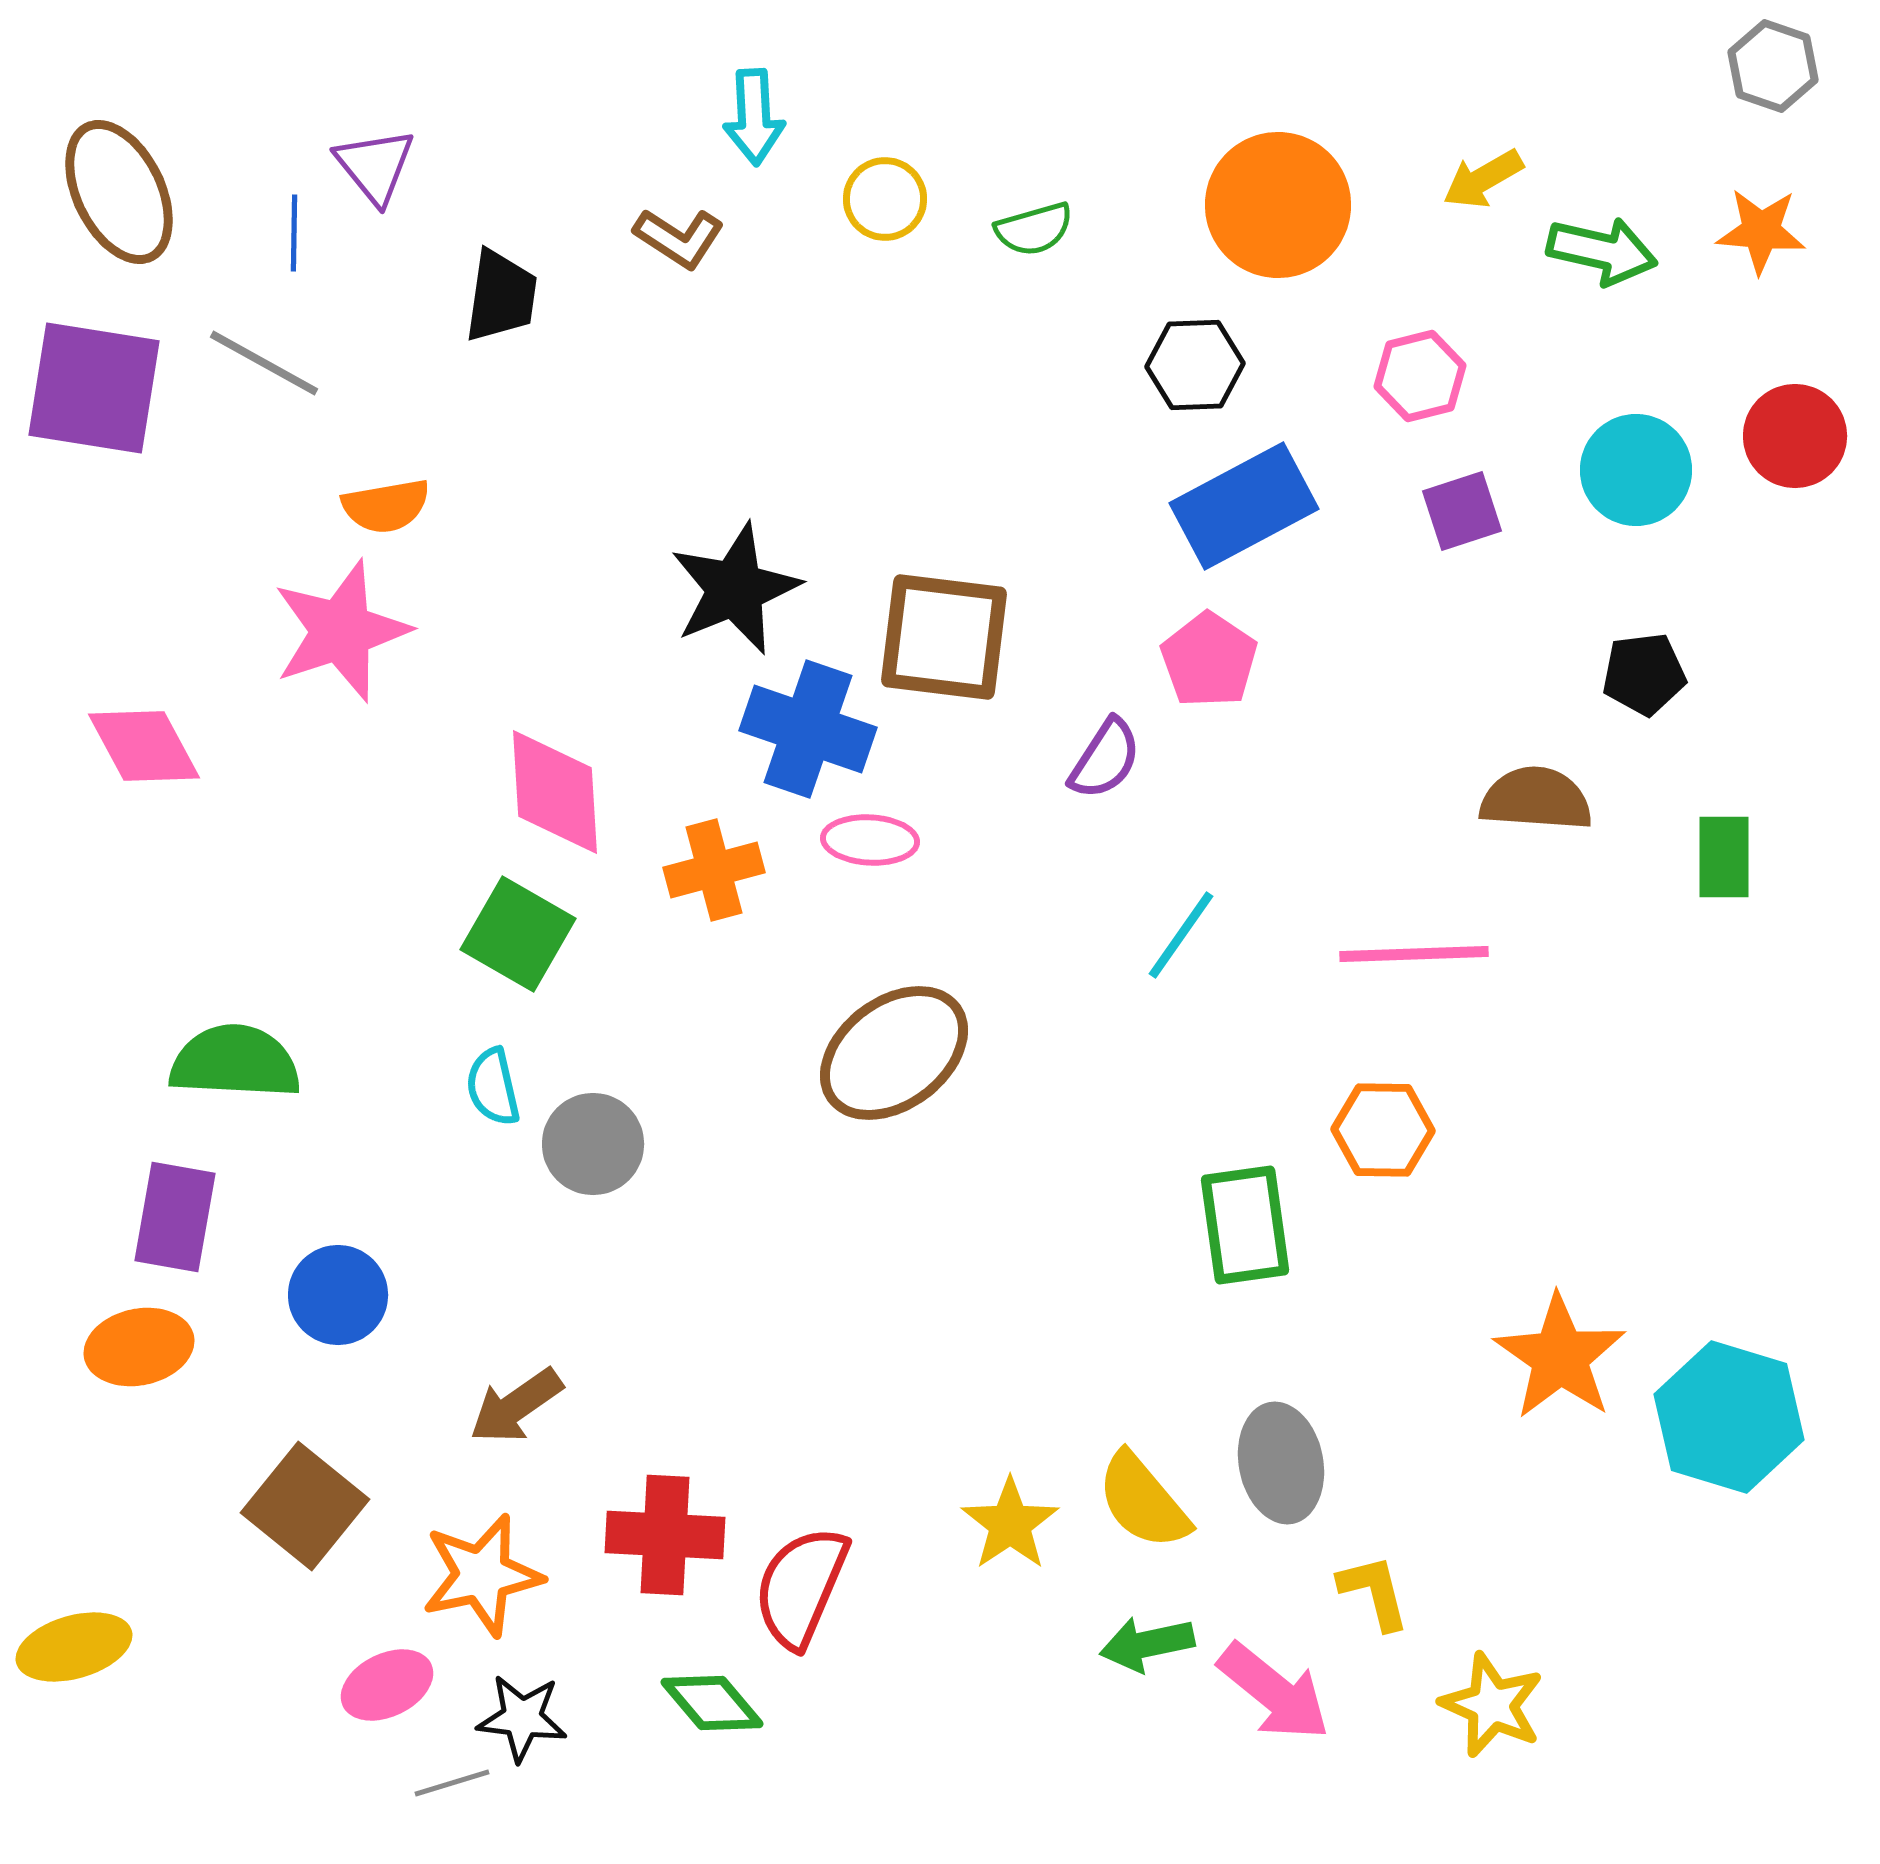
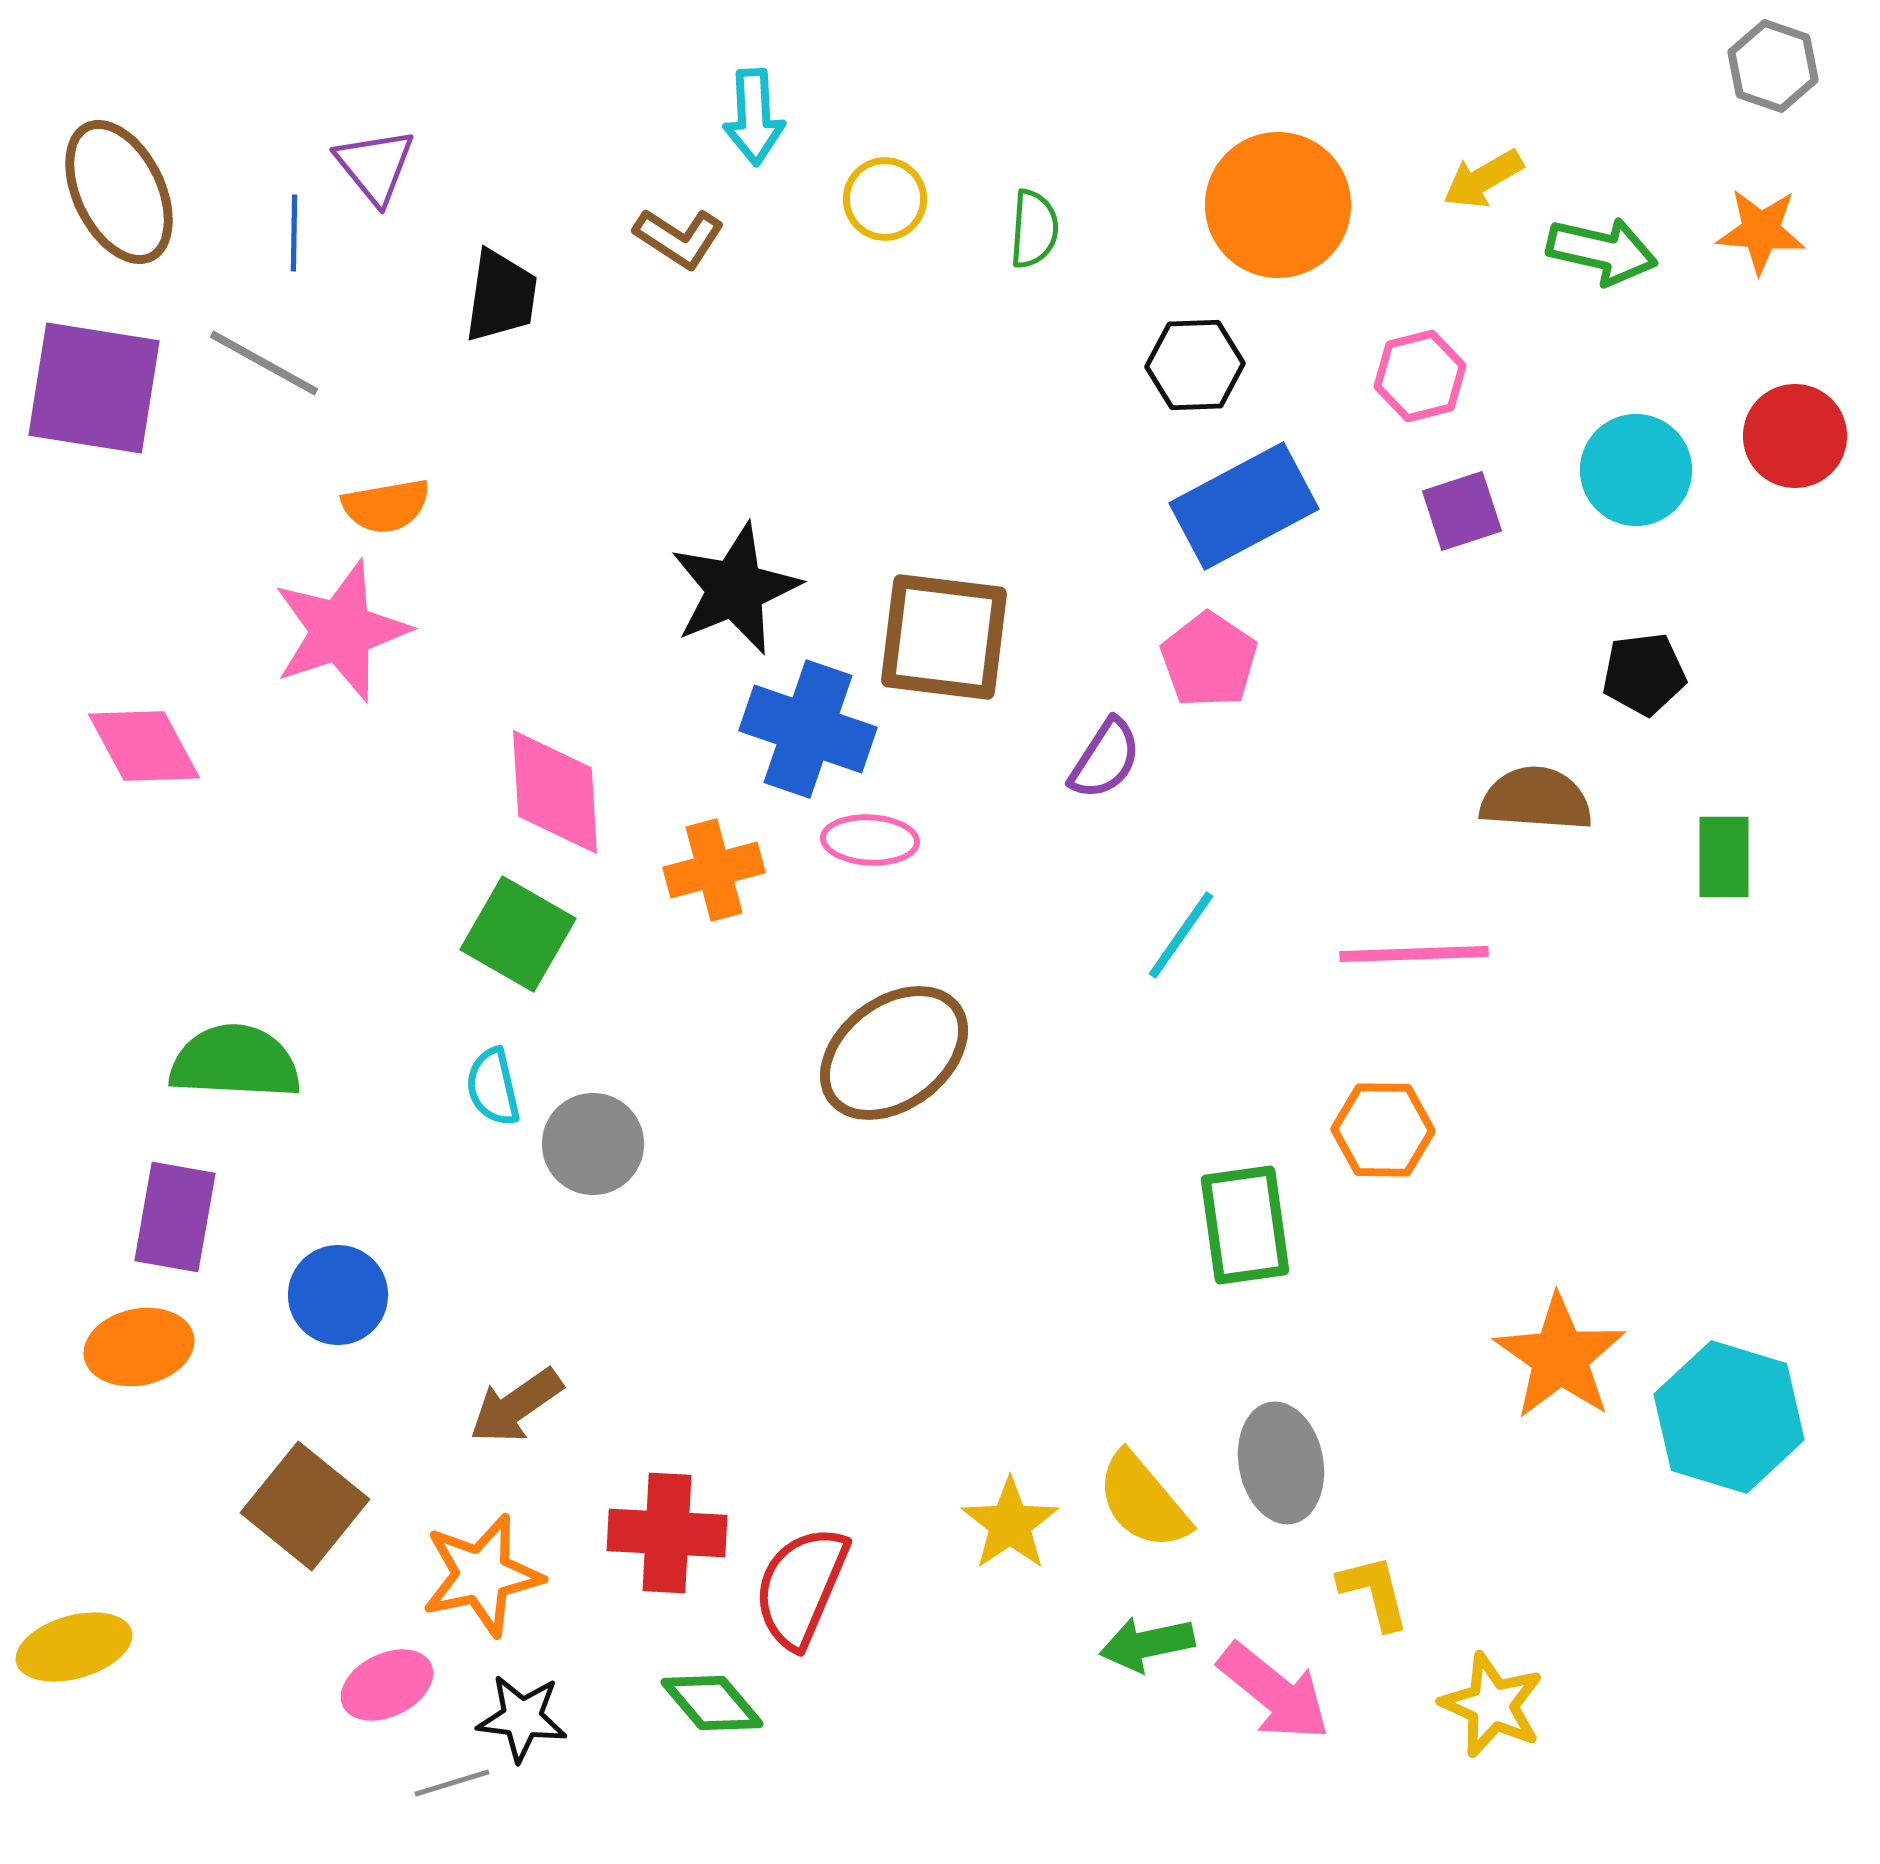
green semicircle at (1034, 229): rotated 70 degrees counterclockwise
red cross at (665, 1535): moved 2 px right, 2 px up
